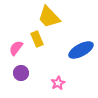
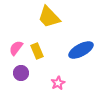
yellow rectangle: moved 12 px down
